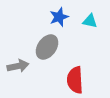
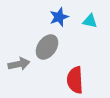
gray arrow: moved 1 px right, 2 px up
